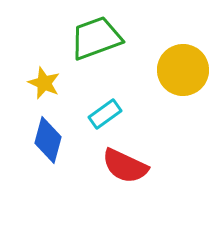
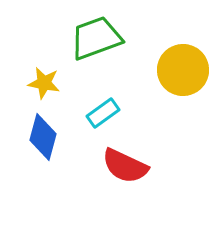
yellow star: rotated 12 degrees counterclockwise
cyan rectangle: moved 2 px left, 1 px up
blue diamond: moved 5 px left, 3 px up
